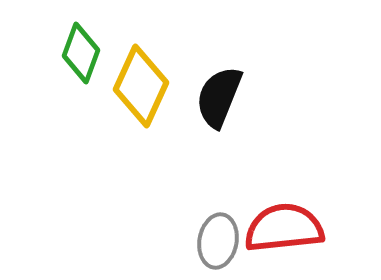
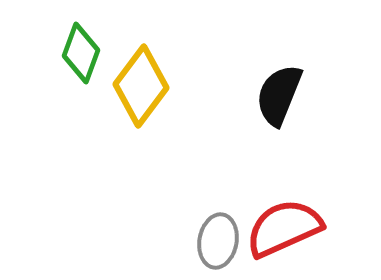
yellow diamond: rotated 12 degrees clockwise
black semicircle: moved 60 px right, 2 px up
red semicircle: rotated 18 degrees counterclockwise
